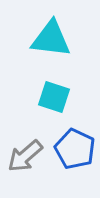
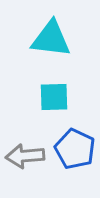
cyan square: rotated 20 degrees counterclockwise
gray arrow: rotated 36 degrees clockwise
